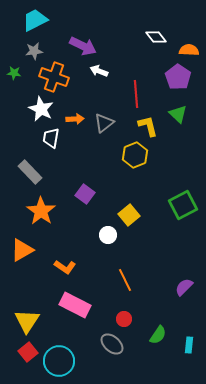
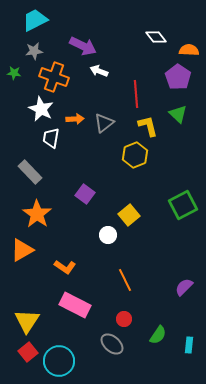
orange star: moved 4 px left, 3 px down
